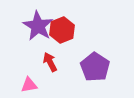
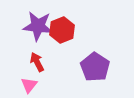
purple star: rotated 24 degrees counterclockwise
red arrow: moved 13 px left
pink triangle: rotated 42 degrees counterclockwise
